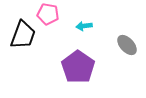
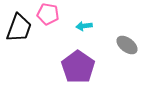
black trapezoid: moved 4 px left, 7 px up
gray ellipse: rotated 10 degrees counterclockwise
